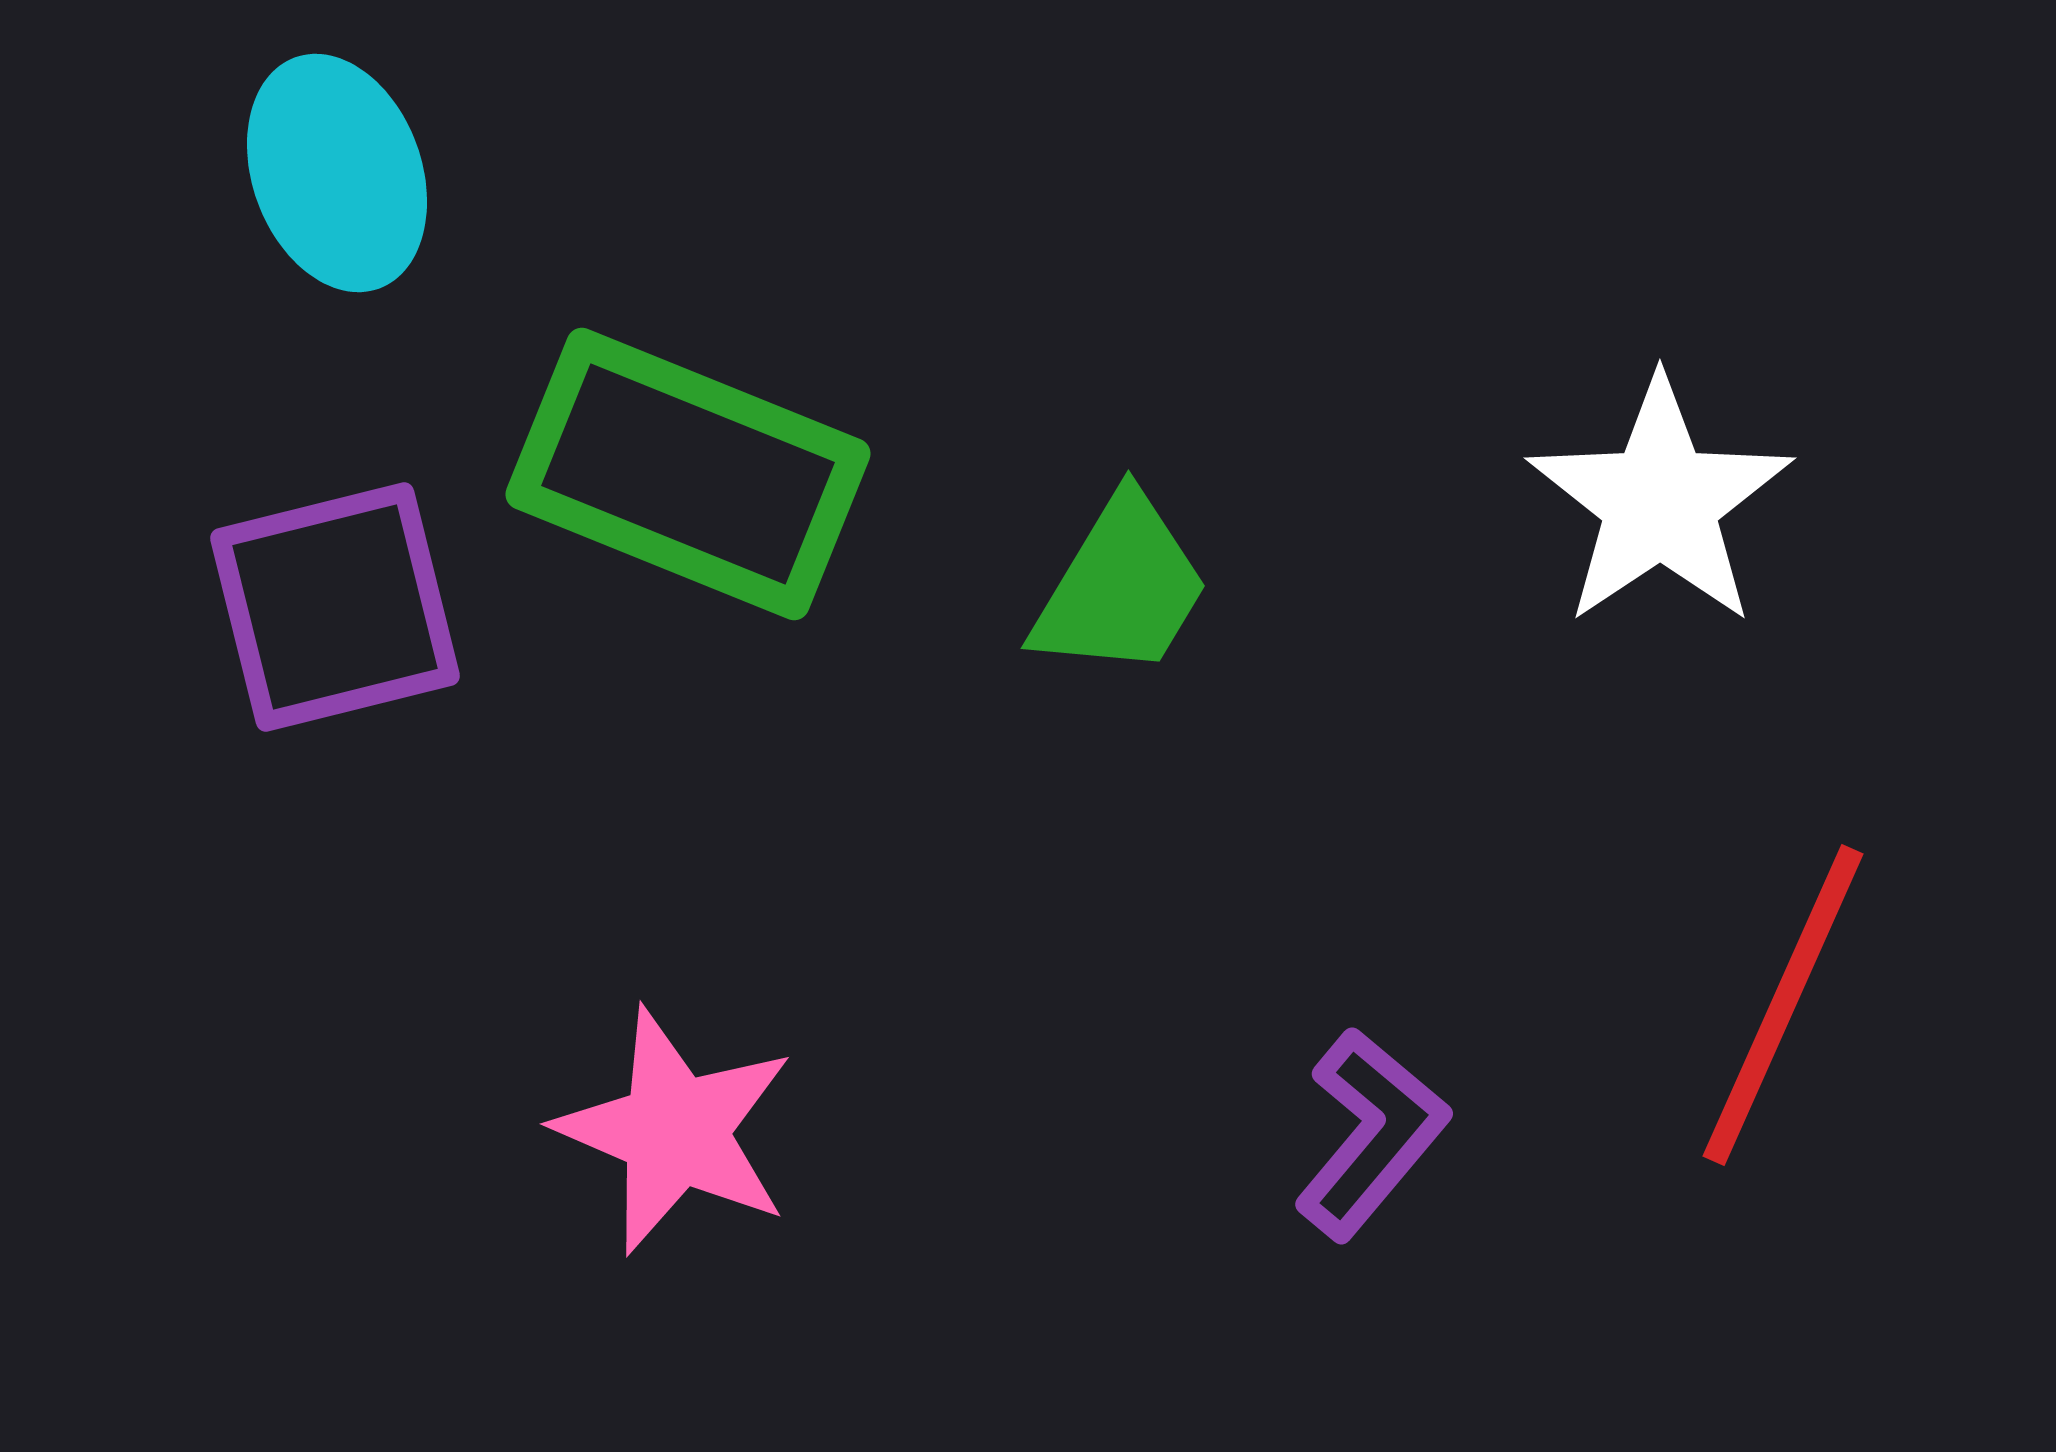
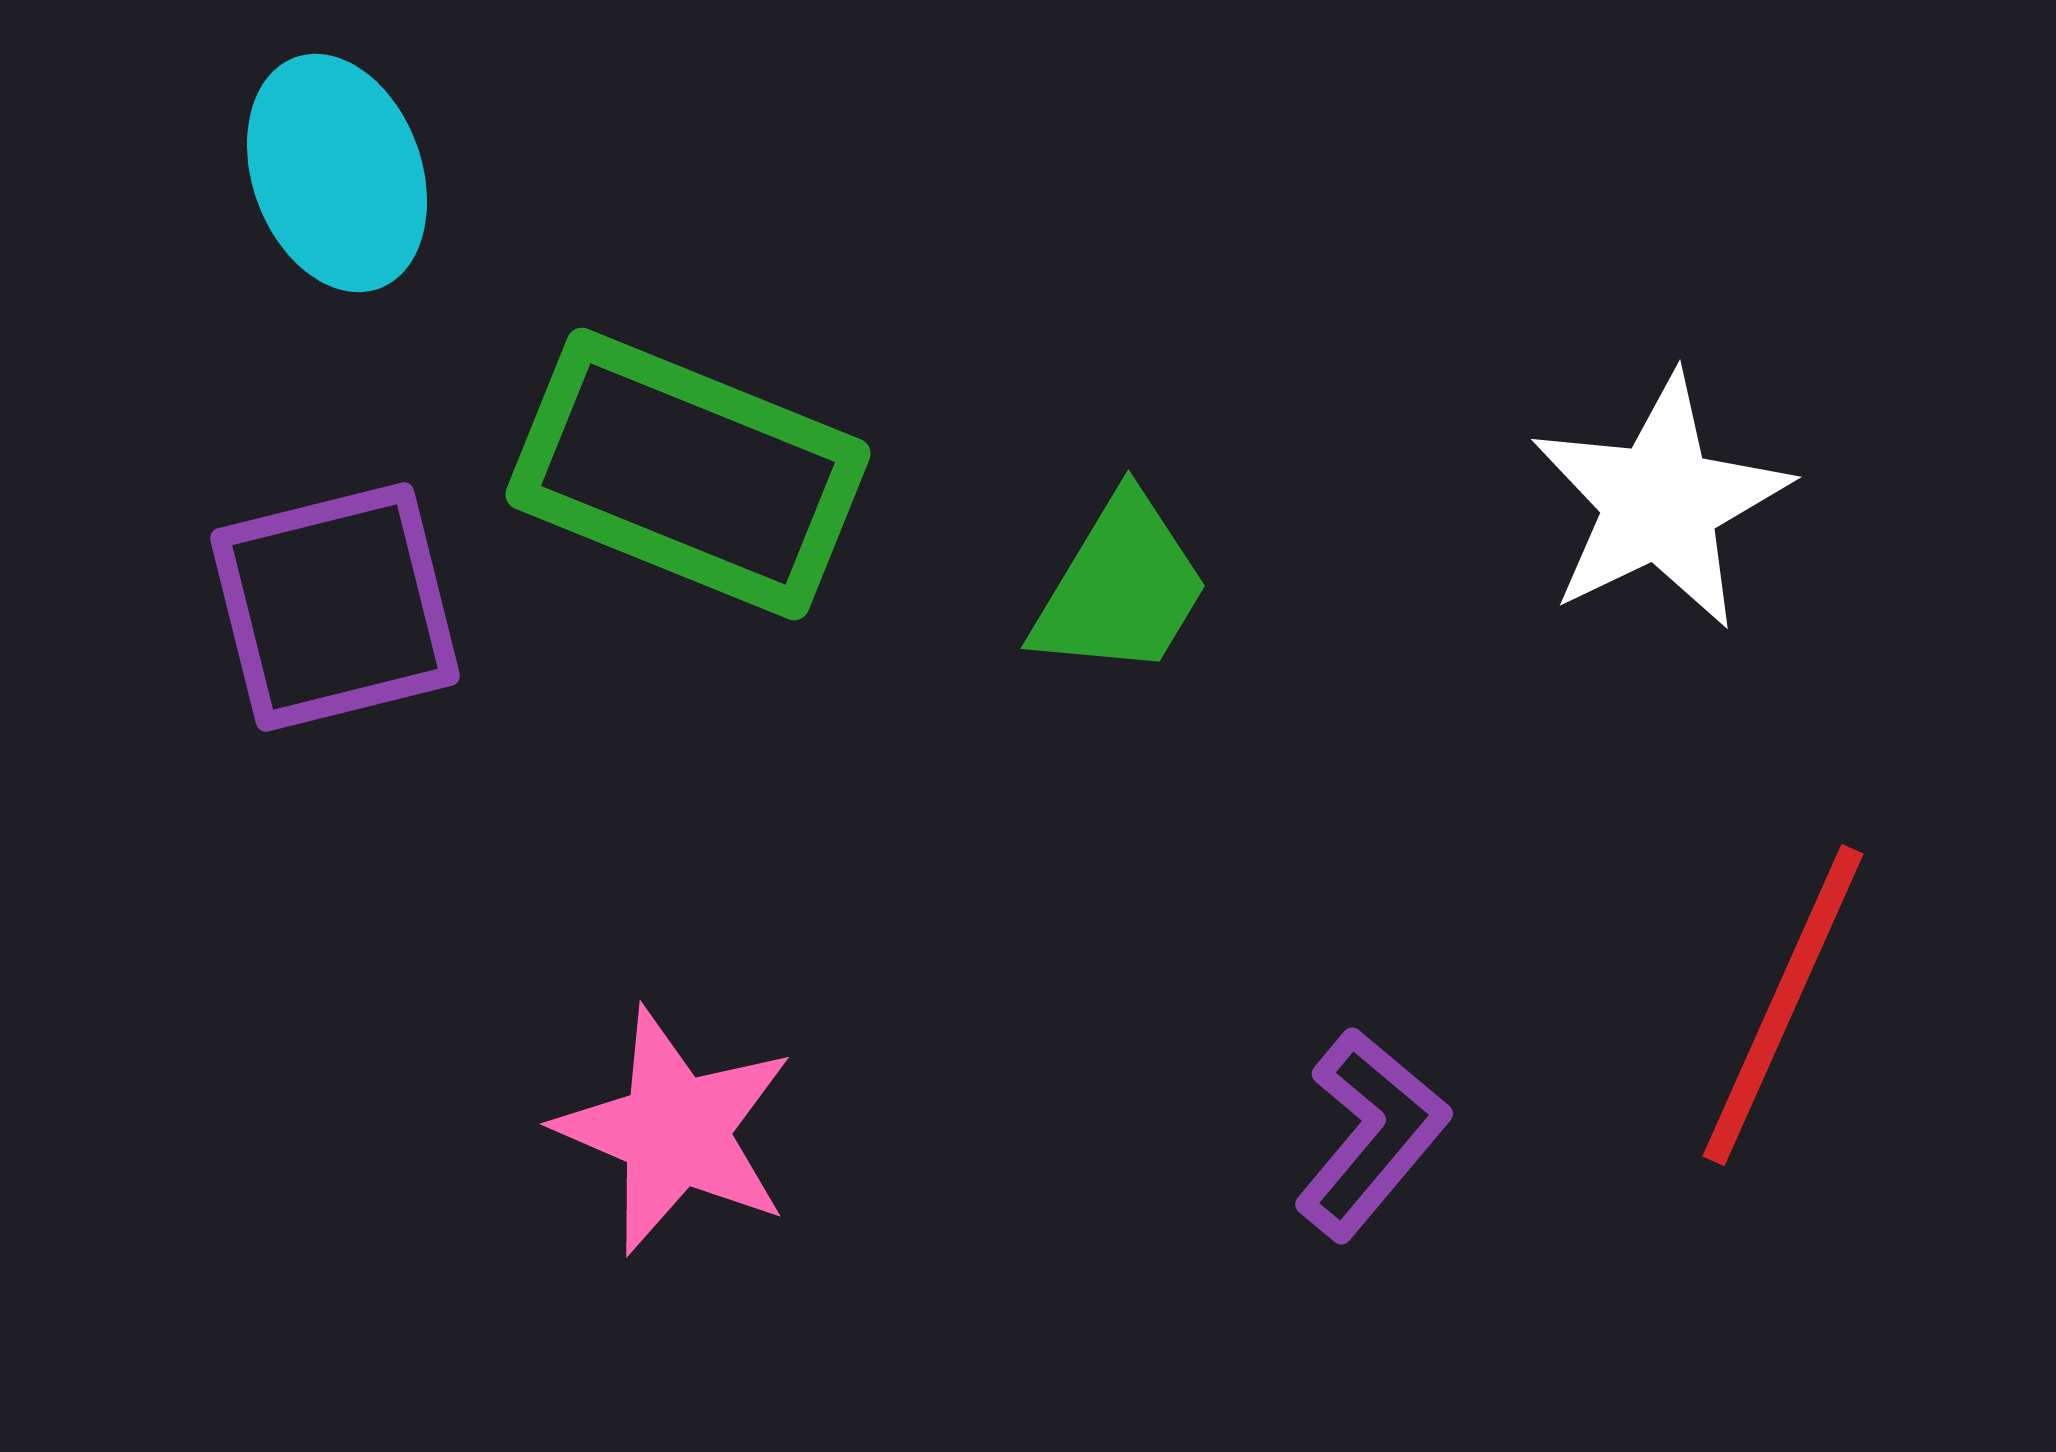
white star: rotated 8 degrees clockwise
